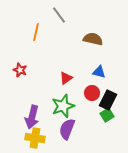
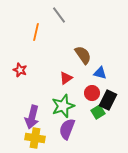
brown semicircle: moved 10 px left, 16 px down; rotated 42 degrees clockwise
blue triangle: moved 1 px right, 1 px down
green square: moved 9 px left, 3 px up
